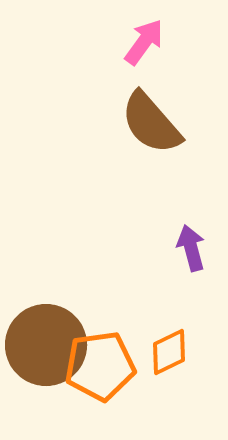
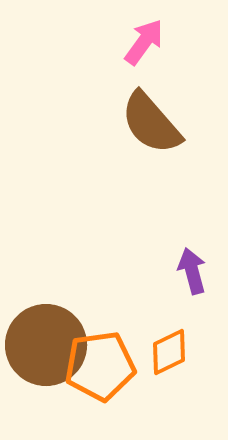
purple arrow: moved 1 px right, 23 px down
